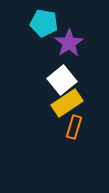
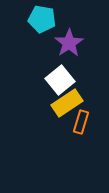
cyan pentagon: moved 2 px left, 4 px up
white square: moved 2 px left
orange rectangle: moved 7 px right, 5 px up
